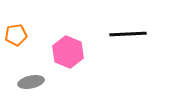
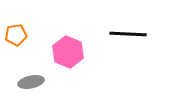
black line: rotated 6 degrees clockwise
